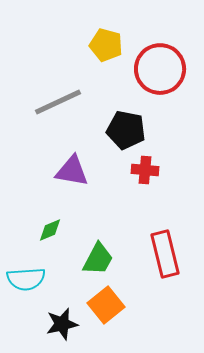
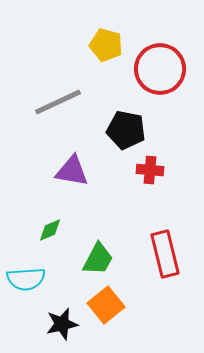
red cross: moved 5 px right
